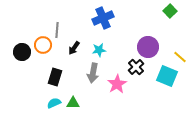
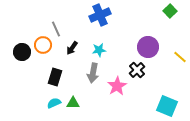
blue cross: moved 3 px left, 3 px up
gray line: moved 1 px left, 1 px up; rotated 28 degrees counterclockwise
black arrow: moved 2 px left
black cross: moved 1 px right, 3 px down
cyan square: moved 30 px down
pink star: moved 2 px down
